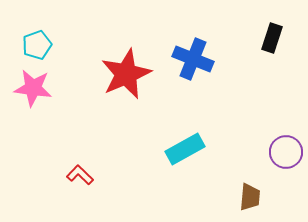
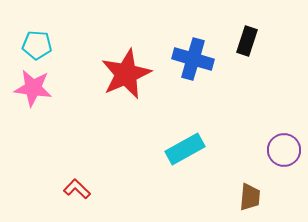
black rectangle: moved 25 px left, 3 px down
cyan pentagon: rotated 24 degrees clockwise
blue cross: rotated 6 degrees counterclockwise
purple circle: moved 2 px left, 2 px up
red L-shape: moved 3 px left, 14 px down
